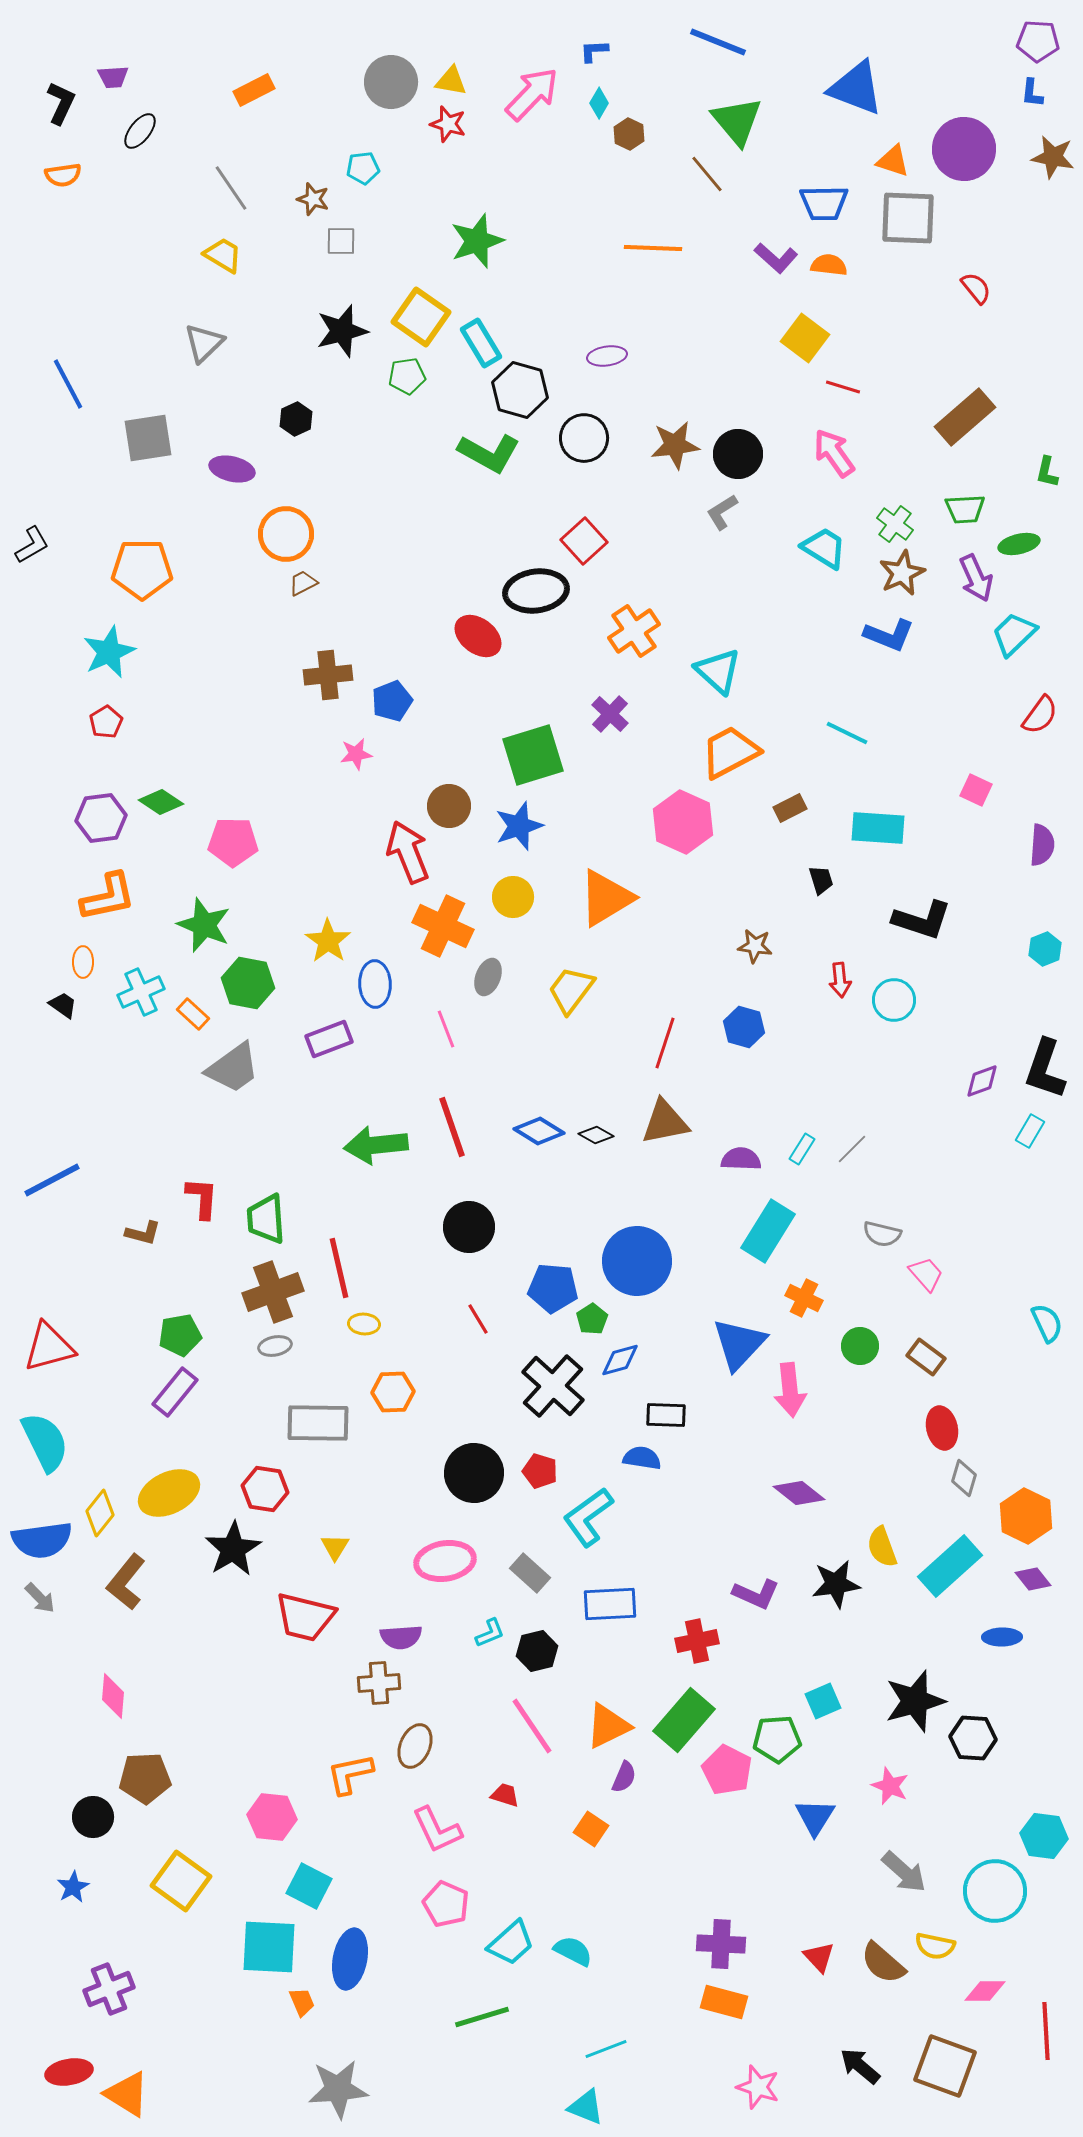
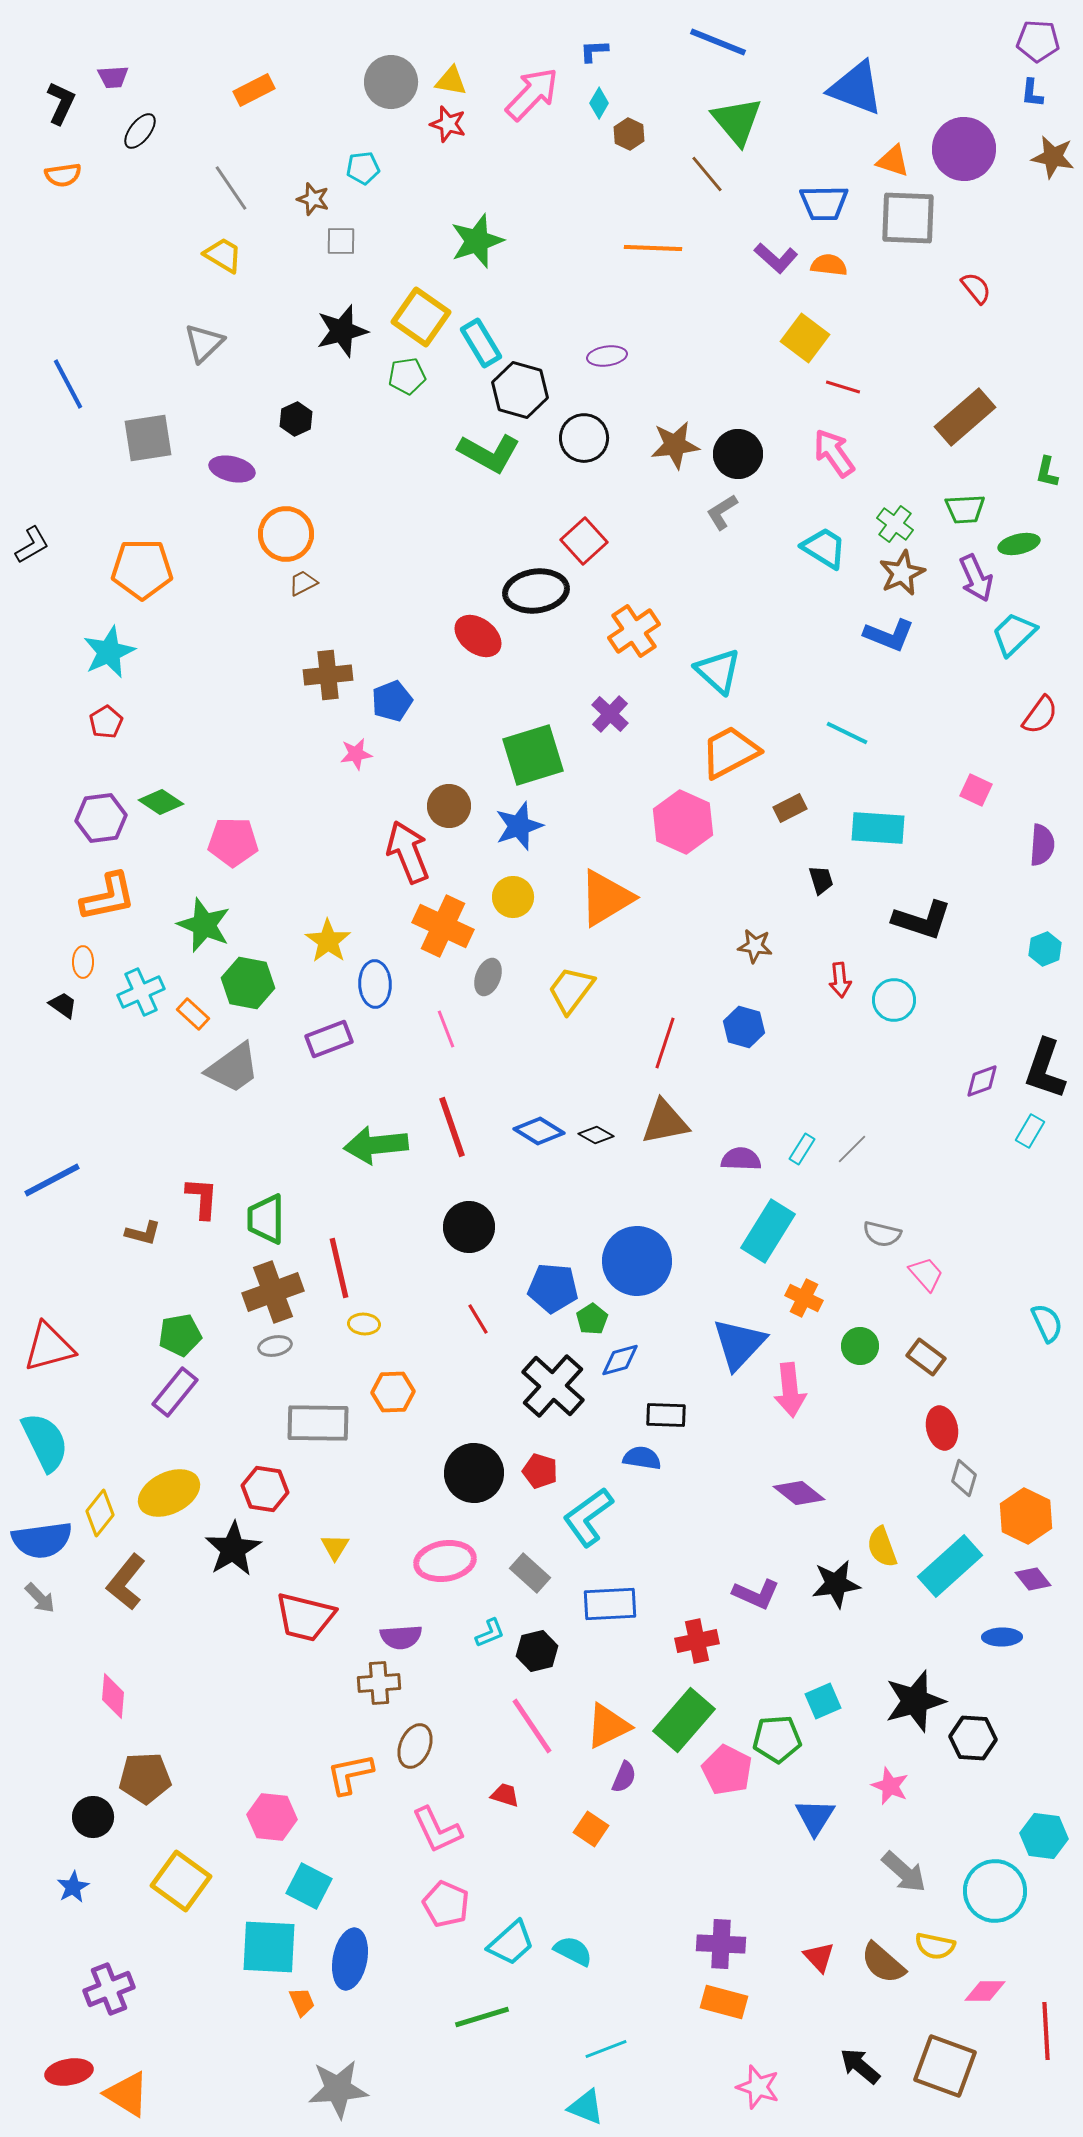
green trapezoid at (266, 1219): rotated 4 degrees clockwise
